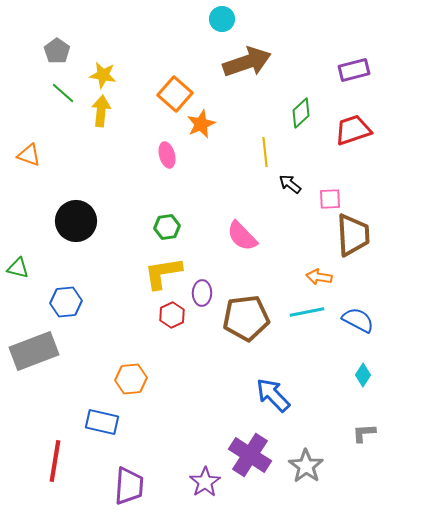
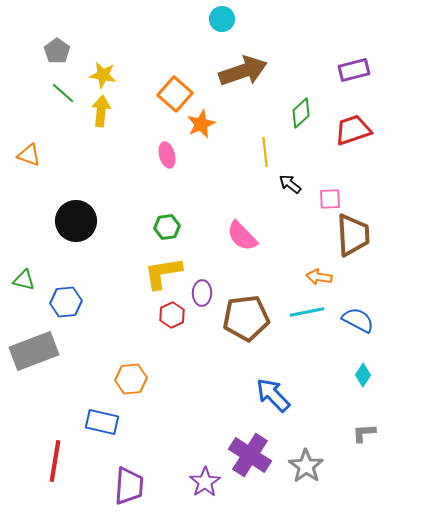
brown arrow: moved 4 px left, 9 px down
green triangle: moved 6 px right, 12 px down
